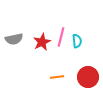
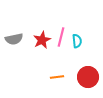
red star: moved 2 px up
